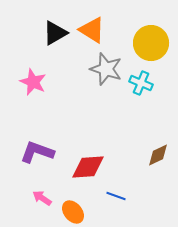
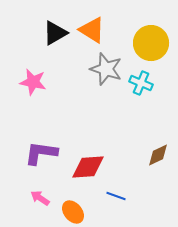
pink star: rotated 12 degrees counterclockwise
purple L-shape: moved 4 px right, 1 px down; rotated 12 degrees counterclockwise
pink arrow: moved 2 px left
